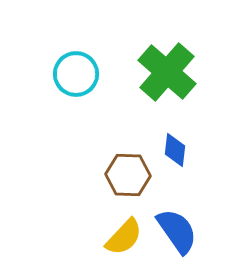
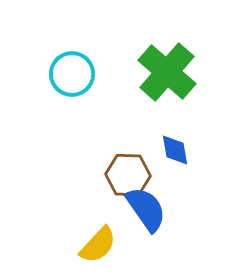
cyan circle: moved 4 px left
blue diamond: rotated 16 degrees counterclockwise
blue semicircle: moved 31 px left, 22 px up
yellow semicircle: moved 26 px left, 8 px down
